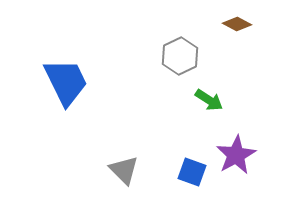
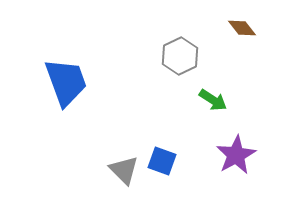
brown diamond: moved 5 px right, 4 px down; rotated 24 degrees clockwise
blue trapezoid: rotated 6 degrees clockwise
green arrow: moved 4 px right
blue square: moved 30 px left, 11 px up
